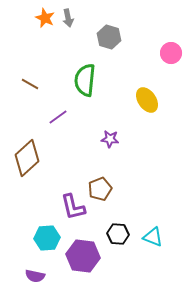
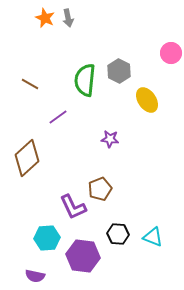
gray hexagon: moved 10 px right, 34 px down; rotated 10 degrees clockwise
purple L-shape: rotated 12 degrees counterclockwise
